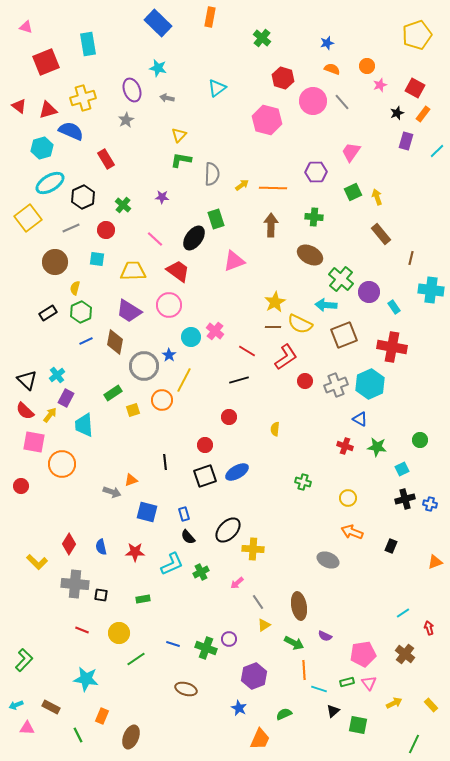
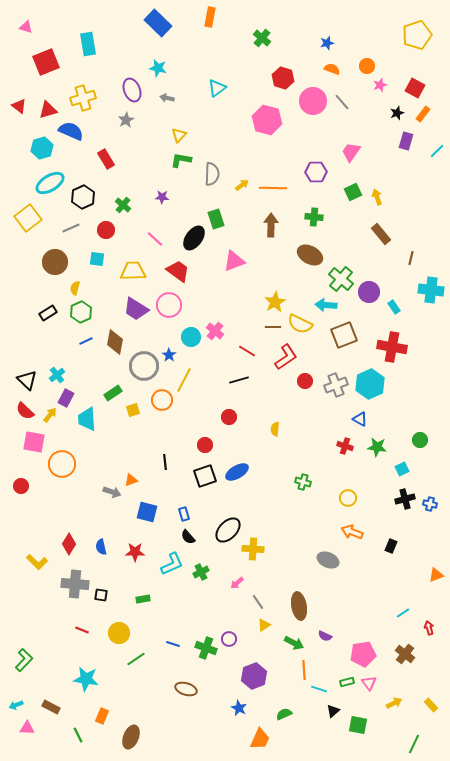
purple trapezoid at (129, 311): moved 7 px right, 2 px up
cyan trapezoid at (84, 425): moved 3 px right, 6 px up
orange triangle at (435, 562): moved 1 px right, 13 px down
